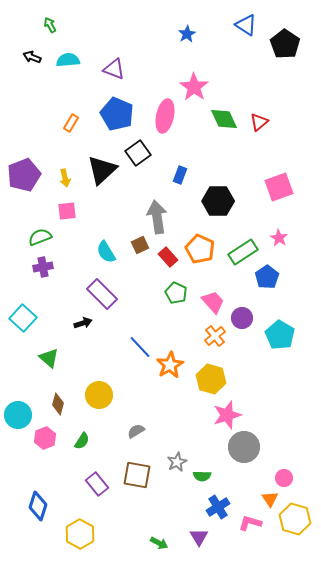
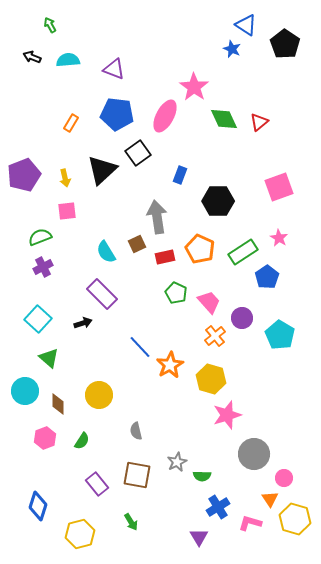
blue star at (187, 34): moved 45 px right, 15 px down; rotated 18 degrees counterclockwise
blue pentagon at (117, 114): rotated 16 degrees counterclockwise
pink ellipse at (165, 116): rotated 16 degrees clockwise
brown square at (140, 245): moved 3 px left, 1 px up
red rectangle at (168, 257): moved 3 px left; rotated 60 degrees counterclockwise
purple cross at (43, 267): rotated 18 degrees counterclockwise
pink trapezoid at (213, 302): moved 4 px left
cyan square at (23, 318): moved 15 px right, 1 px down
brown diamond at (58, 404): rotated 15 degrees counterclockwise
cyan circle at (18, 415): moved 7 px right, 24 px up
gray semicircle at (136, 431): rotated 72 degrees counterclockwise
gray circle at (244, 447): moved 10 px right, 7 px down
yellow hexagon at (80, 534): rotated 16 degrees clockwise
green arrow at (159, 543): moved 28 px left, 21 px up; rotated 30 degrees clockwise
